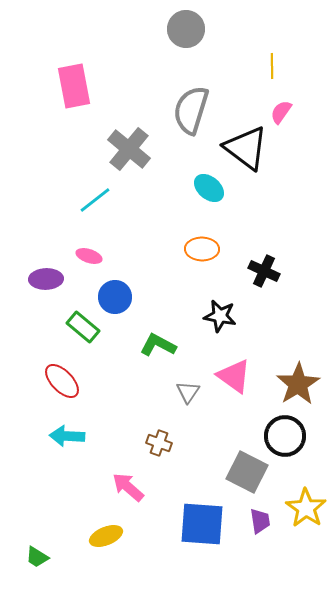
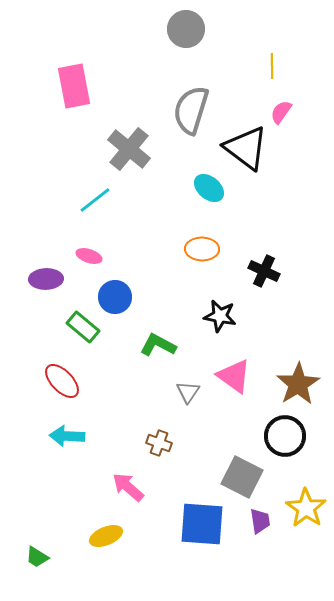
gray square: moved 5 px left, 5 px down
